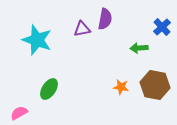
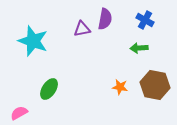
blue cross: moved 17 px left, 7 px up; rotated 18 degrees counterclockwise
cyan star: moved 4 px left, 1 px down
orange star: moved 1 px left
